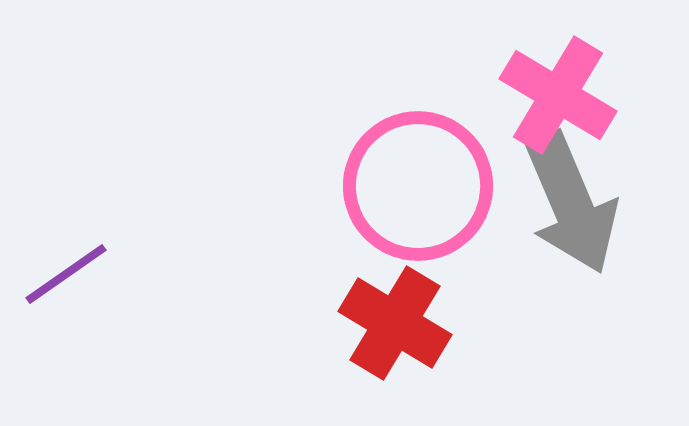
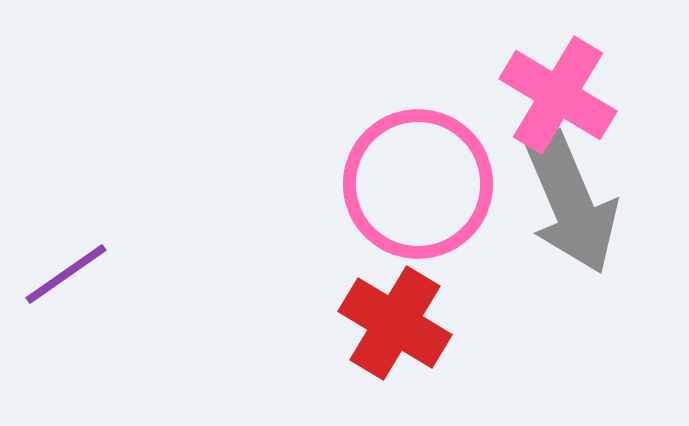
pink circle: moved 2 px up
